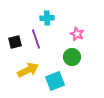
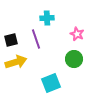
black square: moved 4 px left, 2 px up
green circle: moved 2 px right, 2 px down
yellow arrow: moved 12 px left, 8 px up; rotated 10 degrees clockwise
cyan square: moved 4 px left, 2 px down
